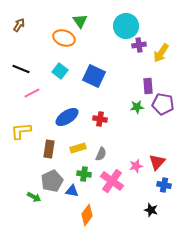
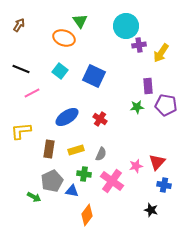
purple pentagon: moved 3 px right, 1 px down
red cross: rotated 24 degrees clockwise
yellow rectangle: moved 2 px left, 2 px down
